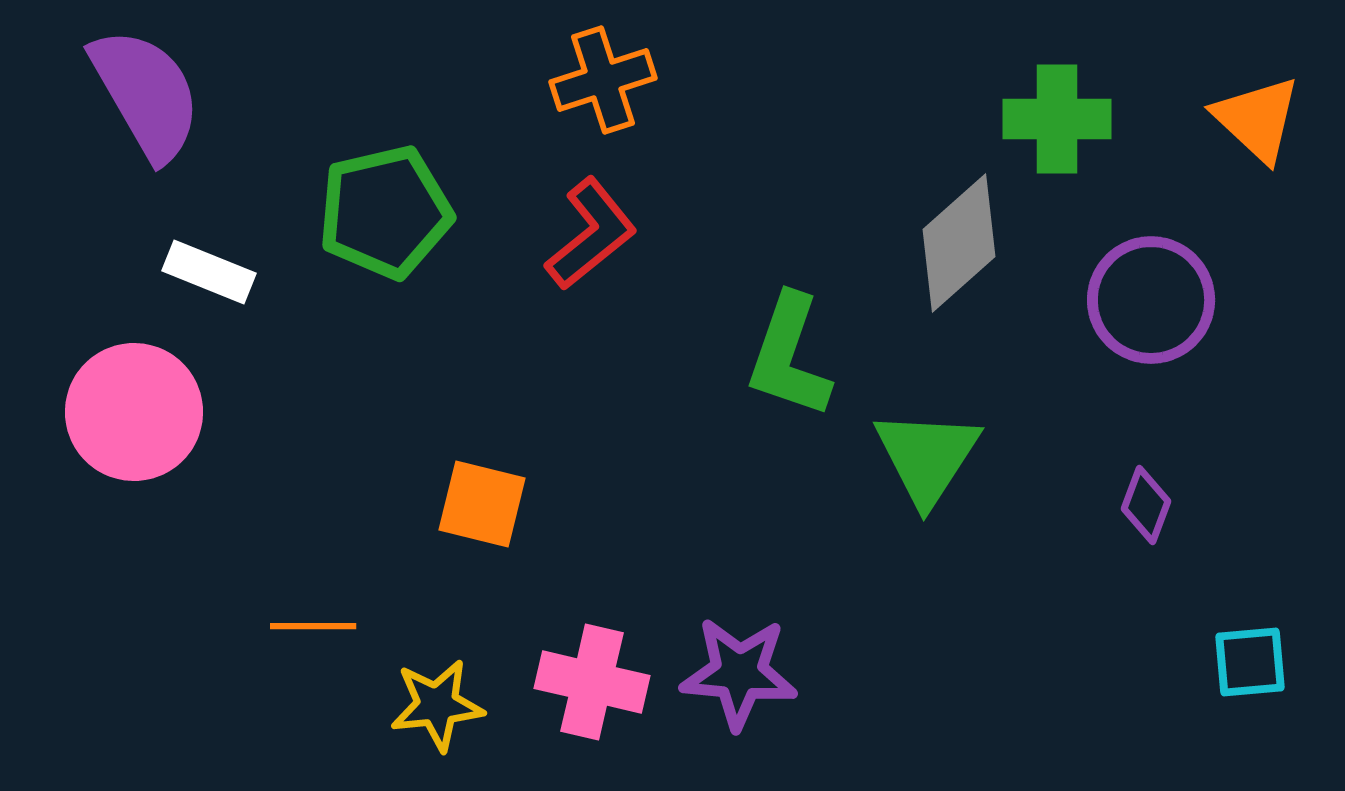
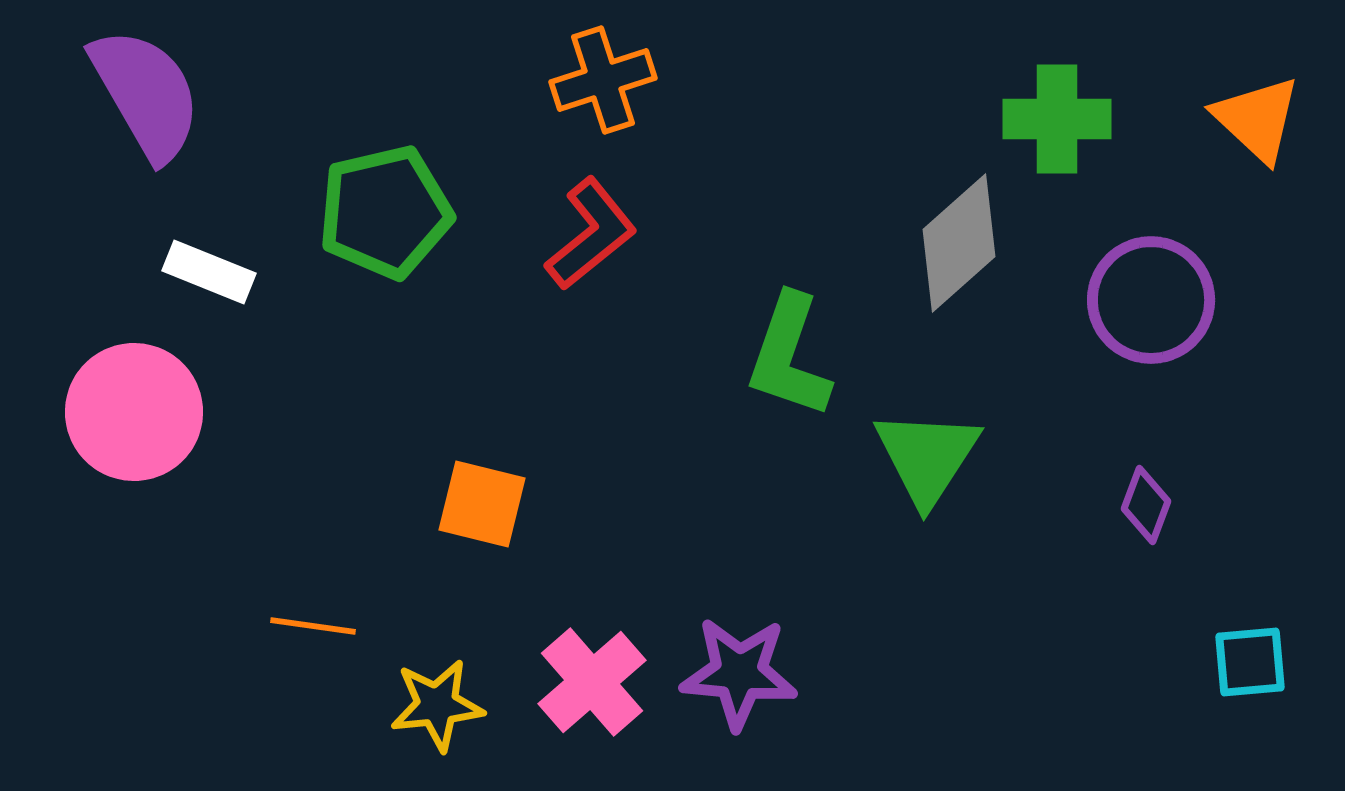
orange line: rotated 8 degrees clockwise
pink cross: rotated 36 degrees clockwise
